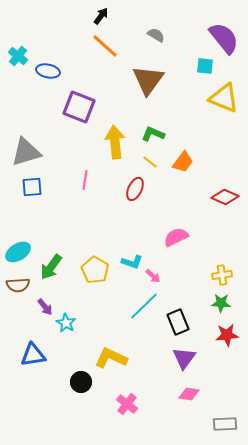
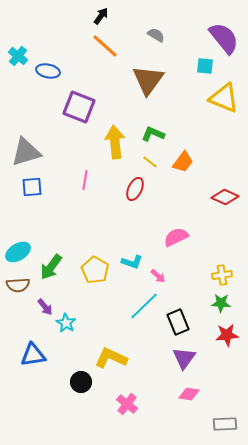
pink arrow: moved 5 px right
